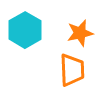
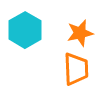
orange trapezoid: moved 4 px right, 1 px up
